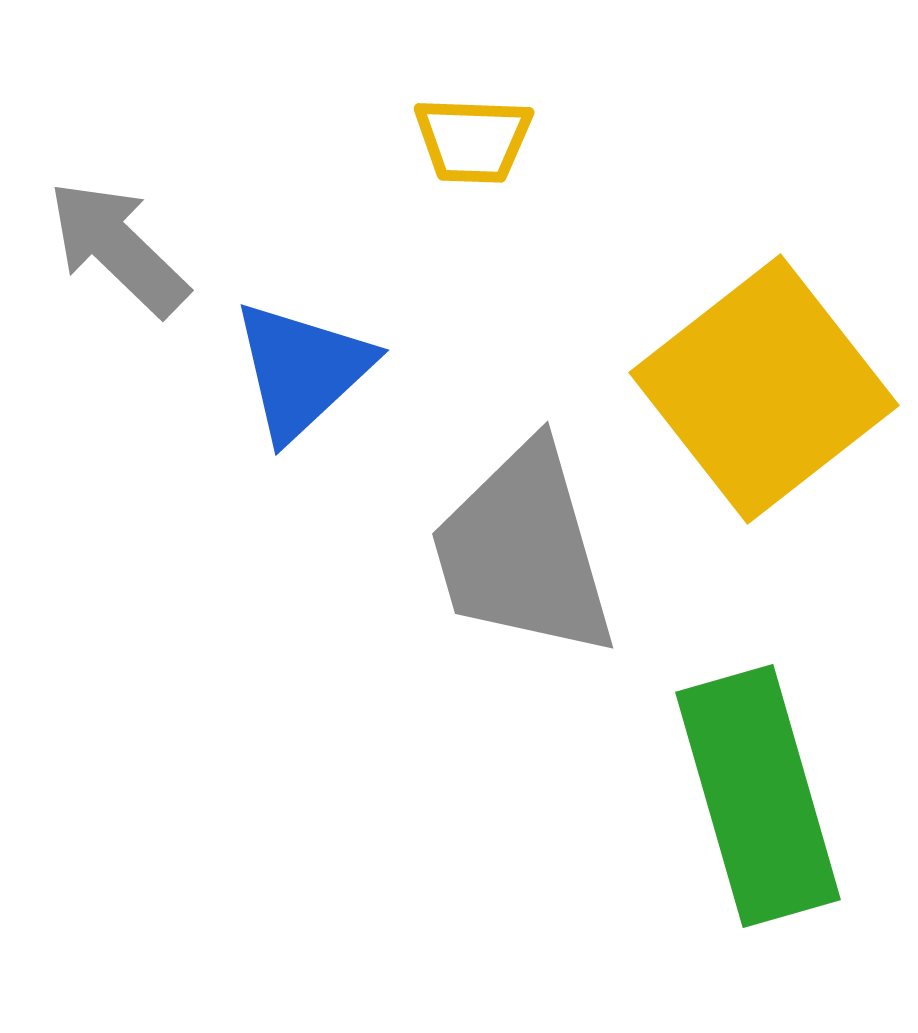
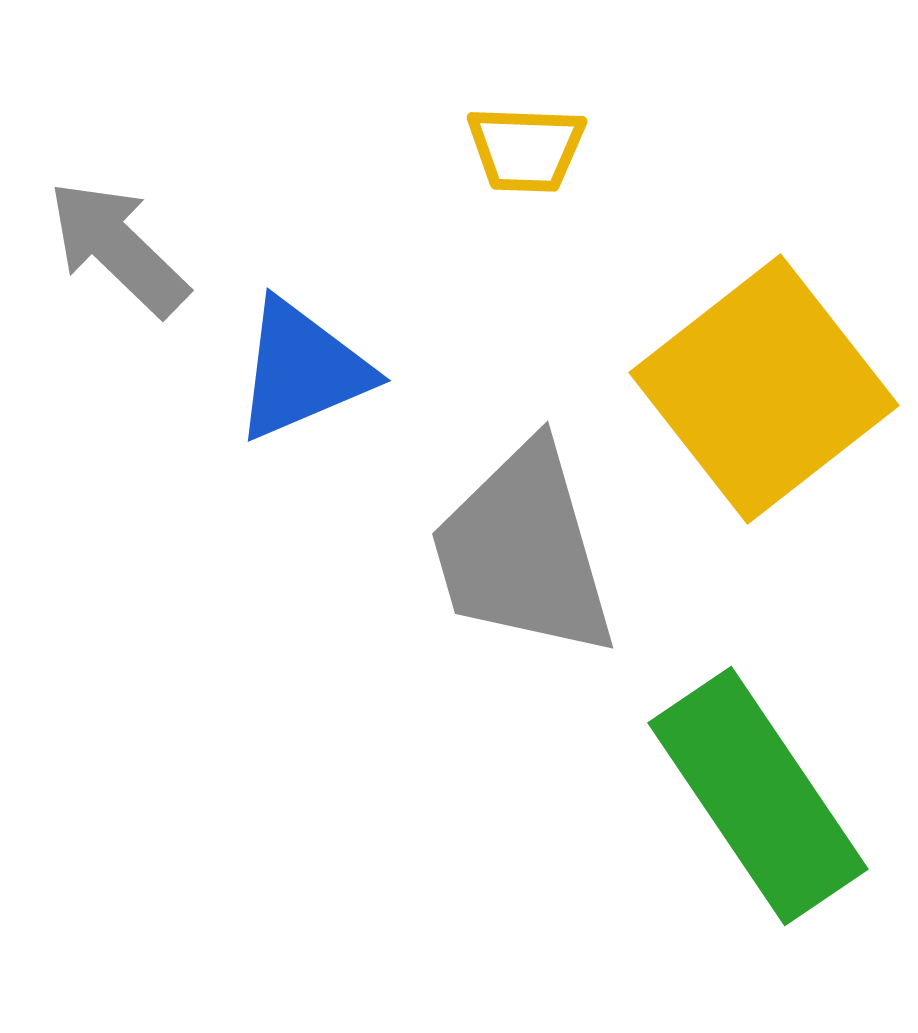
yellow trapezoid: moved 53 px right, 9 px down
blue triangle: rotated 20 degrees clockwise
green rectangle: rotated 18 degrees counterclockwise
